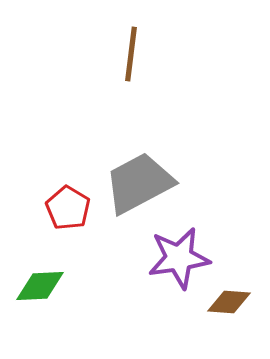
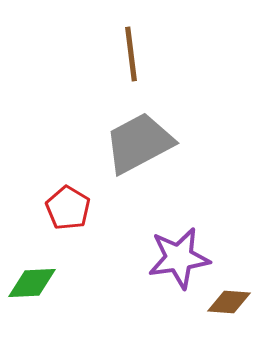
brown line: rotated 14 degrees counterclockwise
gray trapezoid: moved 40 px up
green diamond: moved 8 px left, 3 px up
